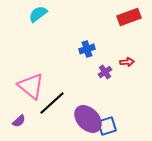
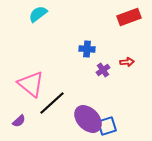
blue cross: rotated 21 degrees clockwise
purple cross: moved 2 px left, 2 px up
pink triangle: moved 2 px up
